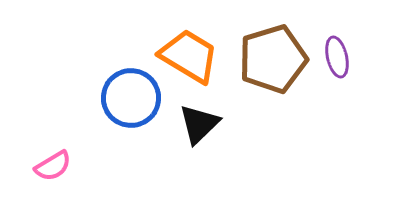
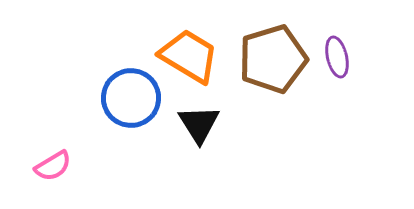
black triangle: rotated 18 degrees counterclockwise
